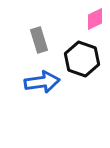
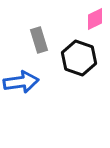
black hexagon: moved 3 px left, 1 px up
blue arrow: moved 21 px left
